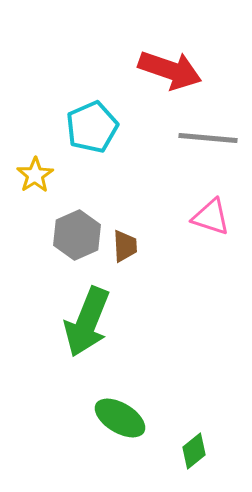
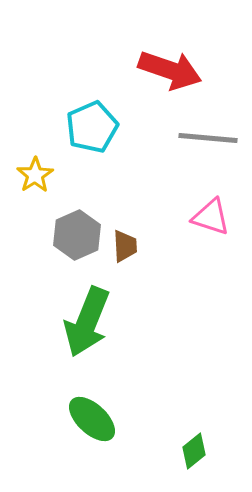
green ellipse: moved 28 px left, 1 px down; rotated 12 degrees clockwise
